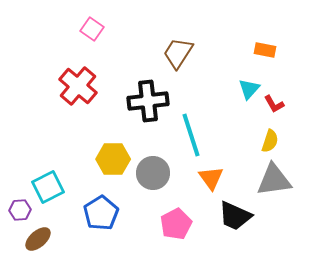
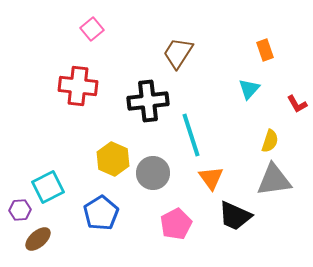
pink square: rotated 15 degrees clockwise
orange rectangle: rotated 60 degrees clockwise
red cross: rotated 33 degrees counterclockwise
red L-shape: moved 23 px right
yellow hexagon: rotated 24 degrees clockwise
